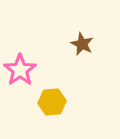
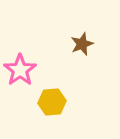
brown star: rotated 25 degrees clockwise
